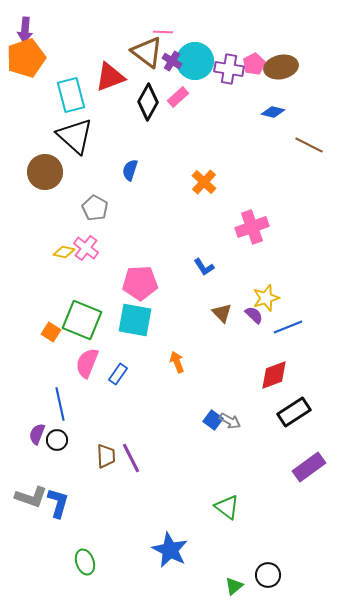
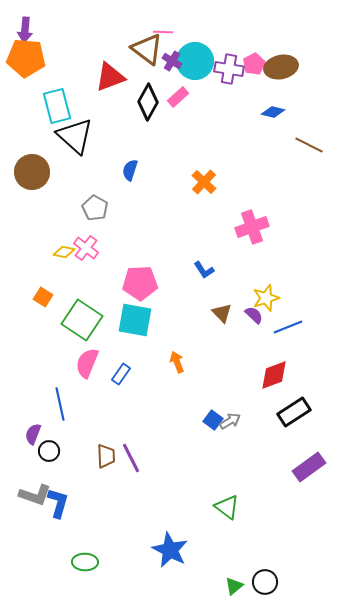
brown triangle at (147, 52): moved 3 px up
orange pentagon at (26, 58): rotated 24 degrees clockwise
cyan rectangle at (71, 95): moved 14 px left, 11 px down
brown circle at (45, 172): moved 13 px left
blue L-shape at (204, 267): moved 3 px down
green square at (82, 320): rotated 12 degrees clockwise
orange square at (51, 332): moved 8 px left, 35 px up
blue rectangle at (118, 374): moved 3 px right
gray arrow at (230, 421): rotated 60 degrees counterclockwise
purple semicircle at (37, 434): moved 4 px left
black circle at (57, 440): moved 8 px left, 11 px down
gray L-shape at (31, 497): moved 4 px right, 2 px up
green ellipse at (85, 562): rotated 70 degrees counterclockwise
black circle at (268, 575): moved 3 px left, 7 px down
